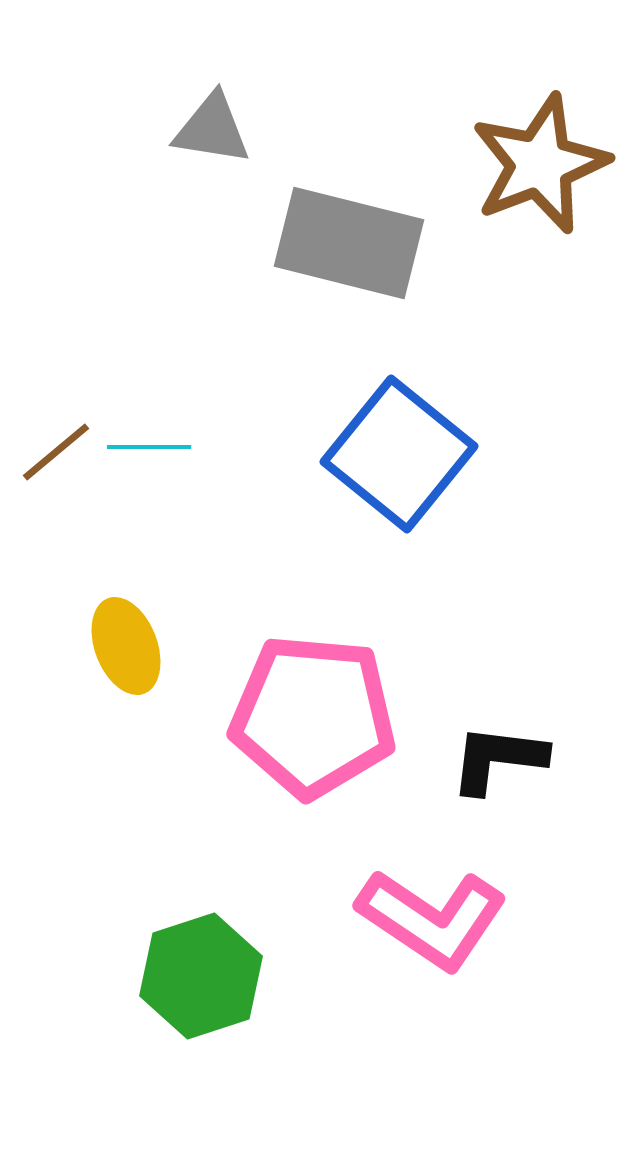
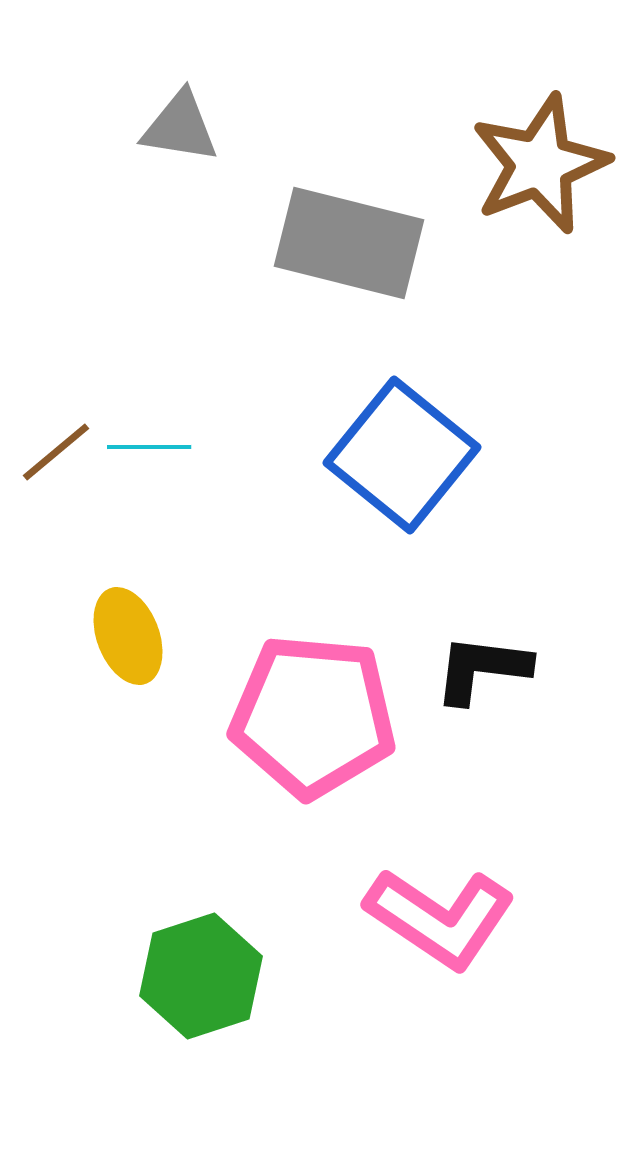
gray triangle: moved 32 px left, 2 px up
blue square: moved 3 px right, 1 px down
yellow ellipse: moved 2 px right, 10 px up
black L-shape: moved 16 px left, 90 px up
pink L-shape: moved 8 px right, 1 px up
